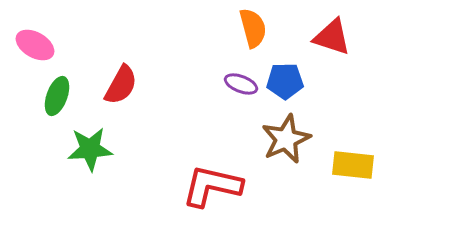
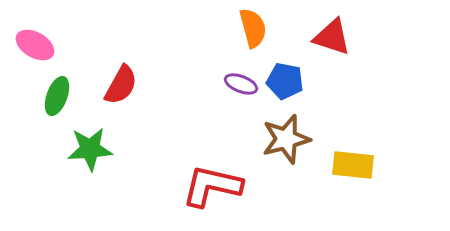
blue pentagon: rotated 12 degrees clockwise
brown star: rotated 9 degrees clockwise
